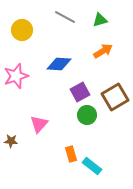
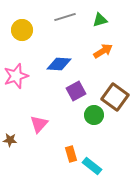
gray line: rotated 45 degrees counterclockwise
purple square: moved 4 px left, 1 px up
brown square: rotated 24 degrees counterclockwise
green circle: moved 7 px right
brown star: moved 1 px left, 1 px up
